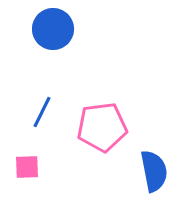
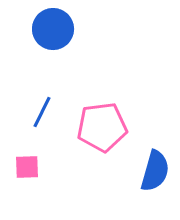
blue semicircle: moved 1 px right; rotated 27 degrees clockwise
